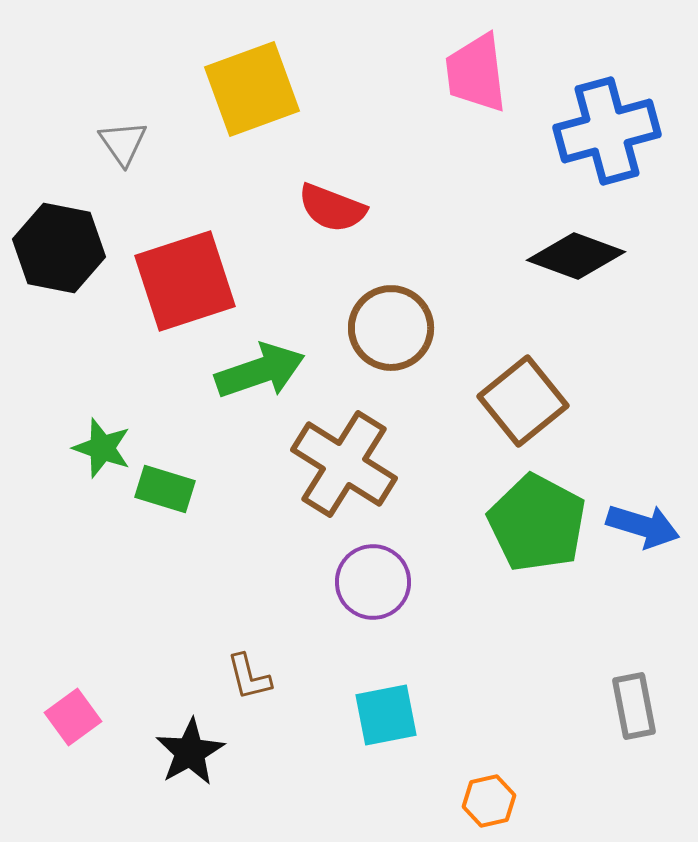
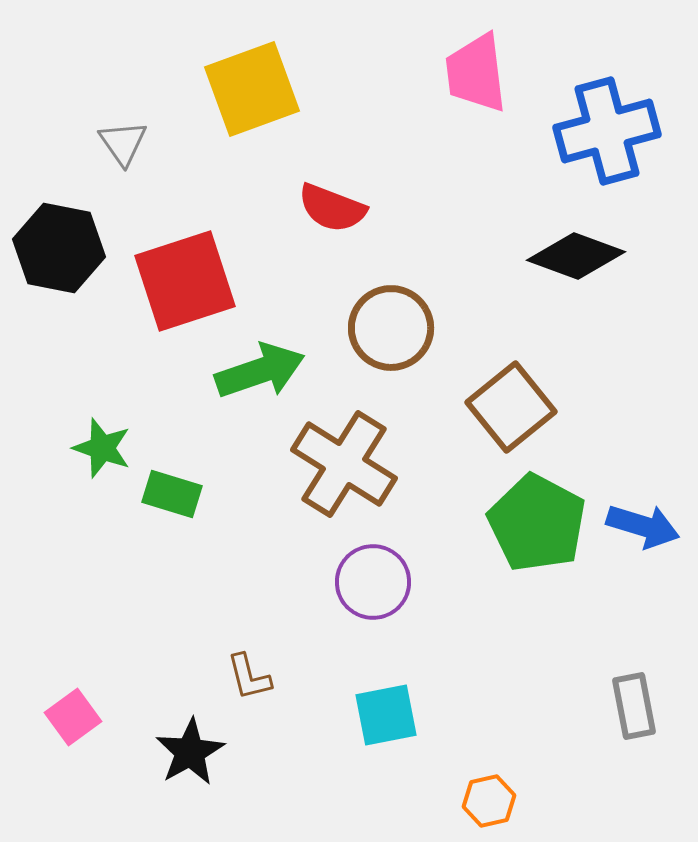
brown square: moved 12 px left, 6 px down
green rectangle: moved 7 px right, 5 px down
